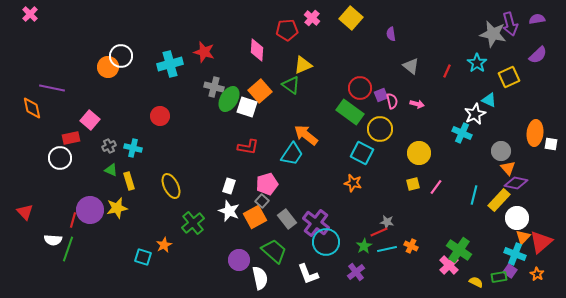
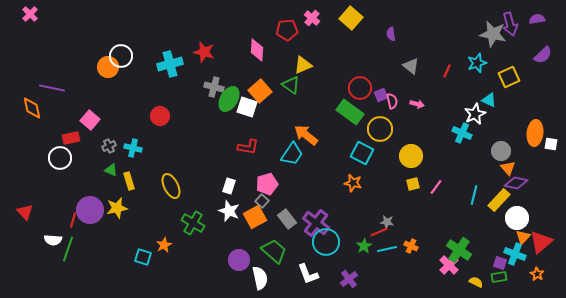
purple semicircle at (538, 55): moved 5 px right
cyan star at (477, 63): rotated 18 degrees clockwise
yellow circle at (419, 153): moved 8 px left, 3 px down
green cross at (193, 223): rotated 20 degrees counterclockwise
purple square at (510, 271): moved 10 px left, 8 px up; rotated 16 degrees counterclockwise
purple cross at (356, 272): moved 7 px left, 7 px down
